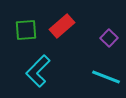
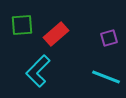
red rectangle: moved 6 px left, 8 px down
green square: moved 4 px left, 5 px up
purple square: rotated 30 degrees clockwise
